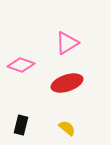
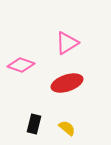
black rectangle: moved 13 px right, 1 px up
